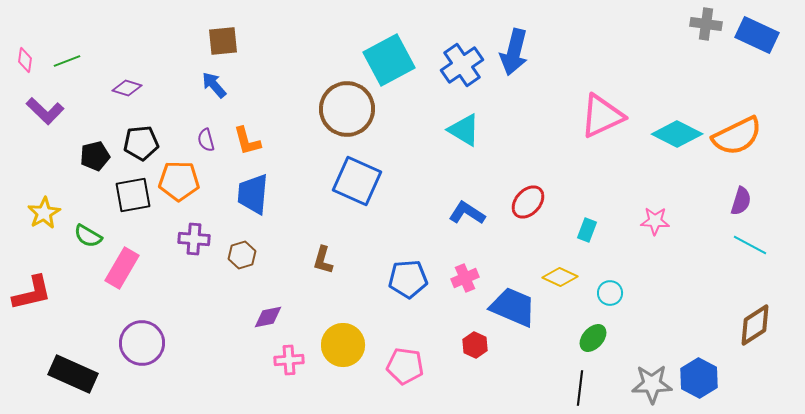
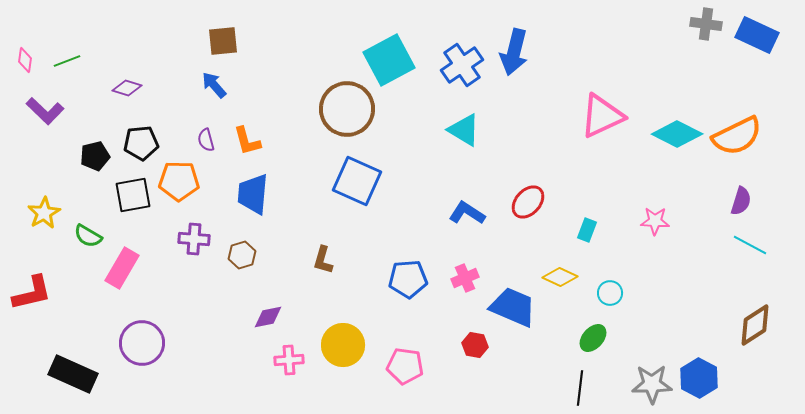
red hexagon at (475, 345): rotated 15 degrees counterclockwise
